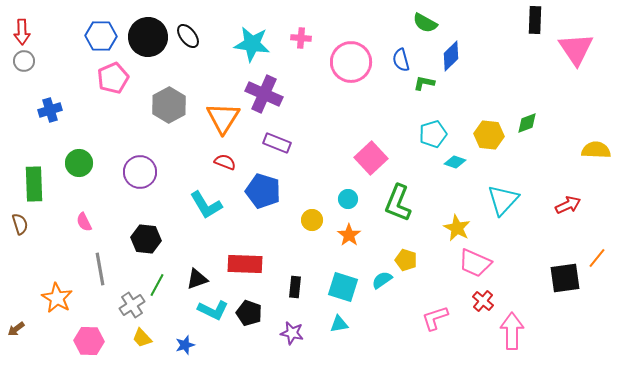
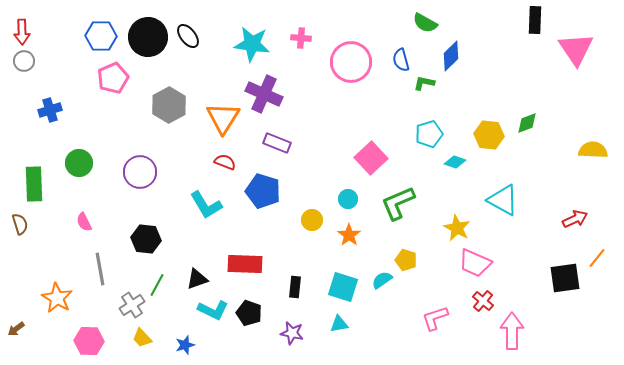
cyan pentagon at (433, 134): moved 4 px left
yellow semicircle at (596, 150): moved 3 px left
cyan triangle at (503, 200): rotated 44 degrees counterclockwise
green L-shape at (398, 203): rotated 45 degrees clockwise
red arrow at (568, 205): moved 7 px right, 14 px down
